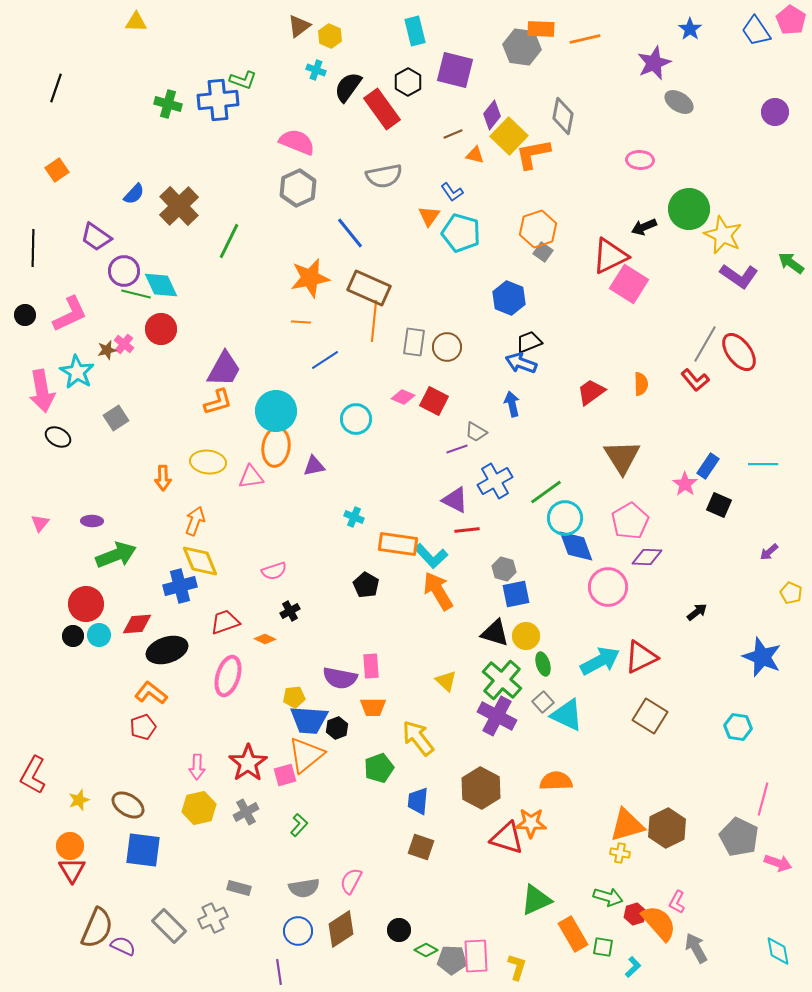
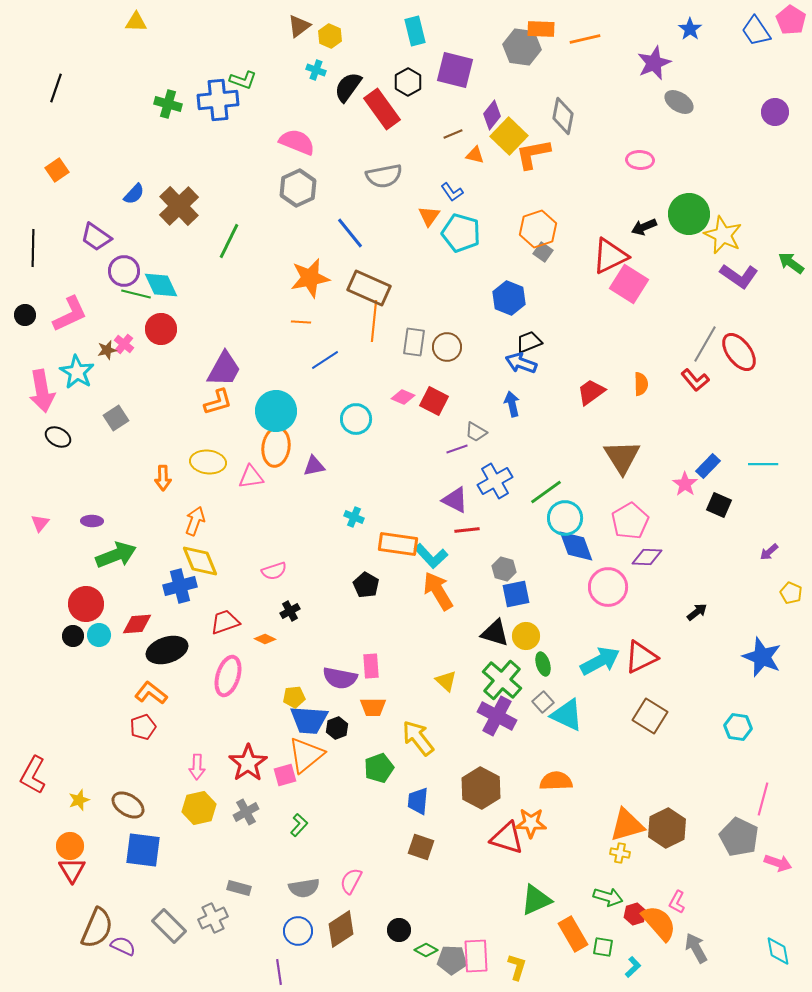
green circle at (689, 209): moved 5 px down
blue rectangle at (708, 466): rotated 10 degrees clockwise
